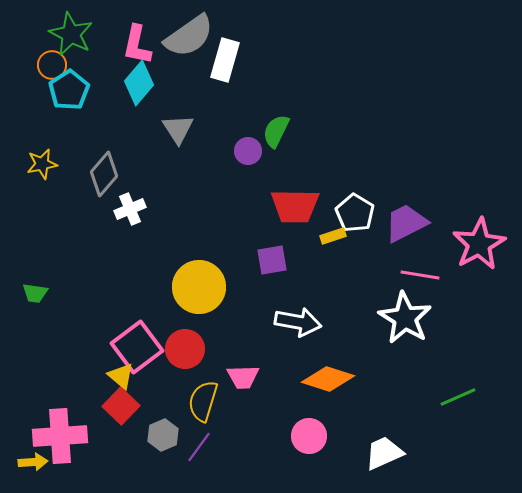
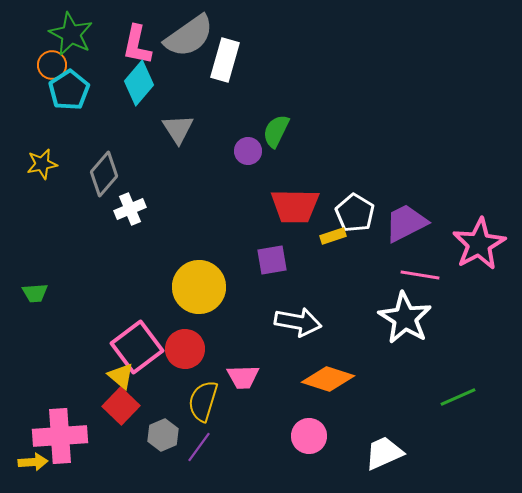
green trapezoid: rotated 12 degrees counterclockwise
